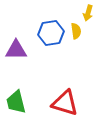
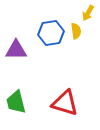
yellow arrow: rotated 14 degrees clockwise
